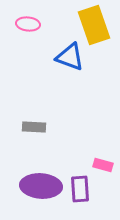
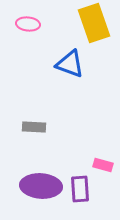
yellow rectangle: moved 2 px up
blue triangle: moved 7 px down
